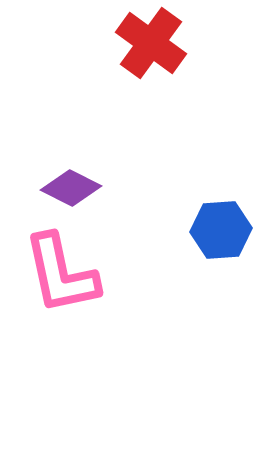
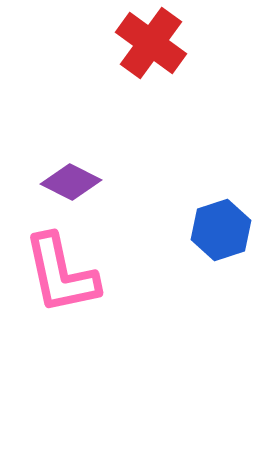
purple diamond: moved 6 px up
blue hexagon: rotated 14 degrees counterclockwise
